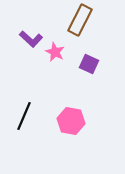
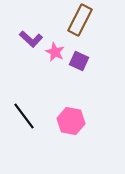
purple square: moved 10 px left, 3 px up
black line: rotated 60 degrees counterclockwise
